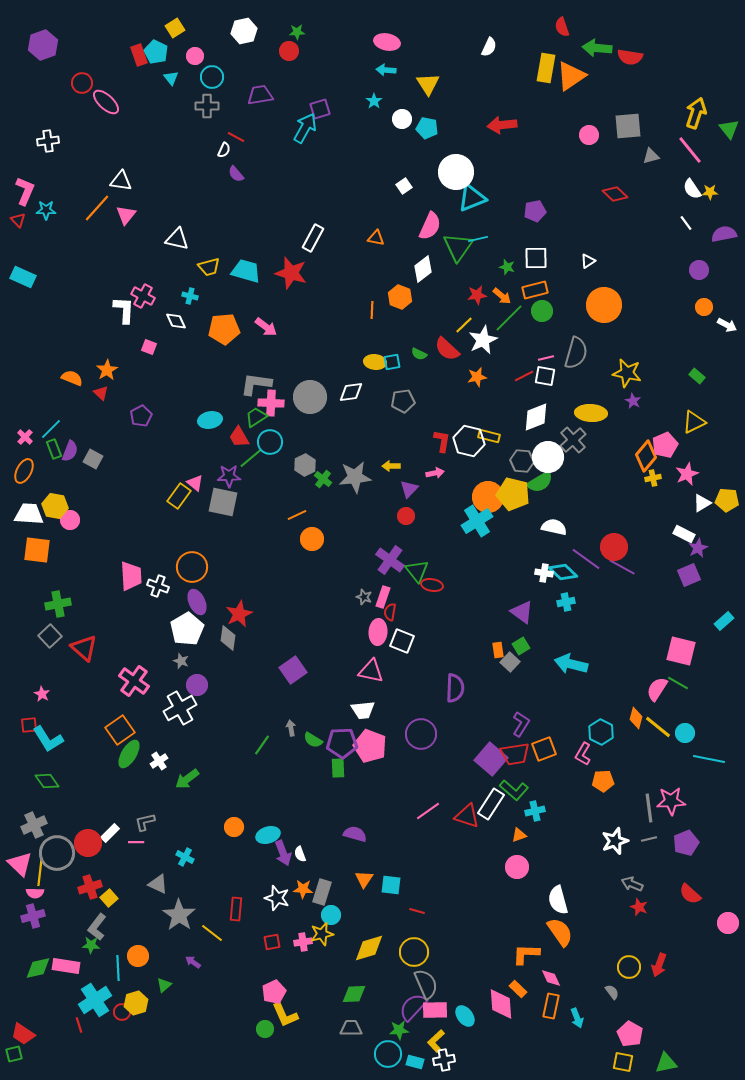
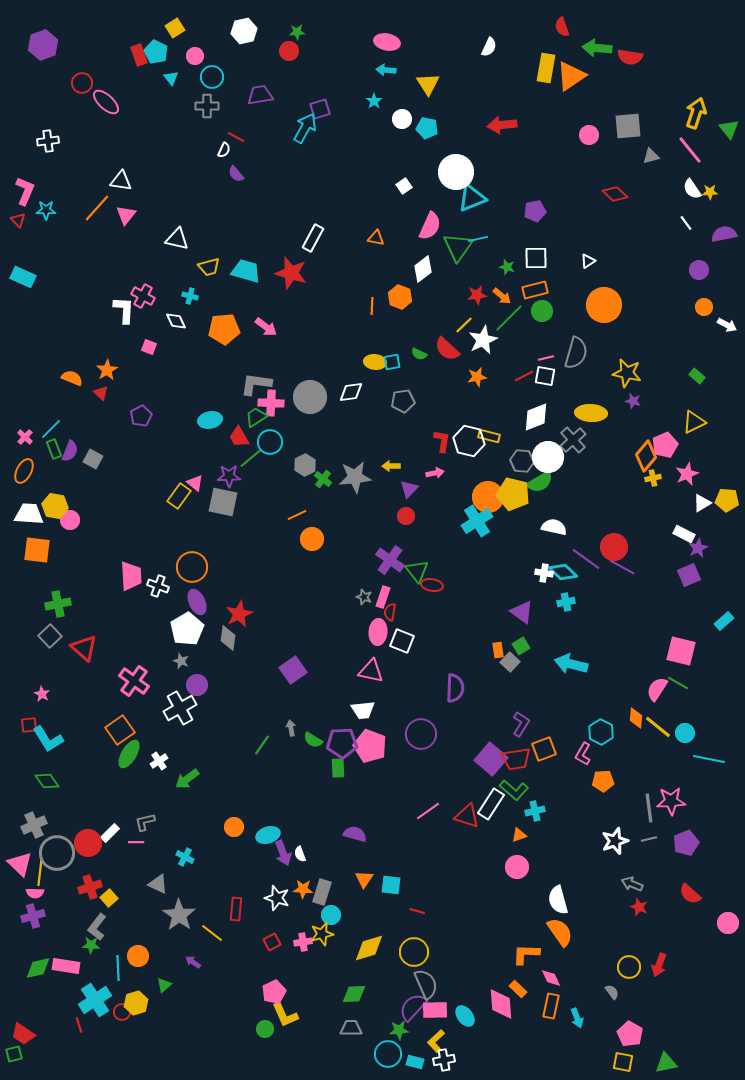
orange line at (372, 310): moved 4 px up
purple star at (633, 401): rotated 14 degrees counterclockwise
orange diamond at (636, 718): rotated 10 degrees counterclockwise
red trapezoid at (515, 754): moved 1 px right, 5 px down
red square at (272, 942): rotated 18 degrees counterclockwise
